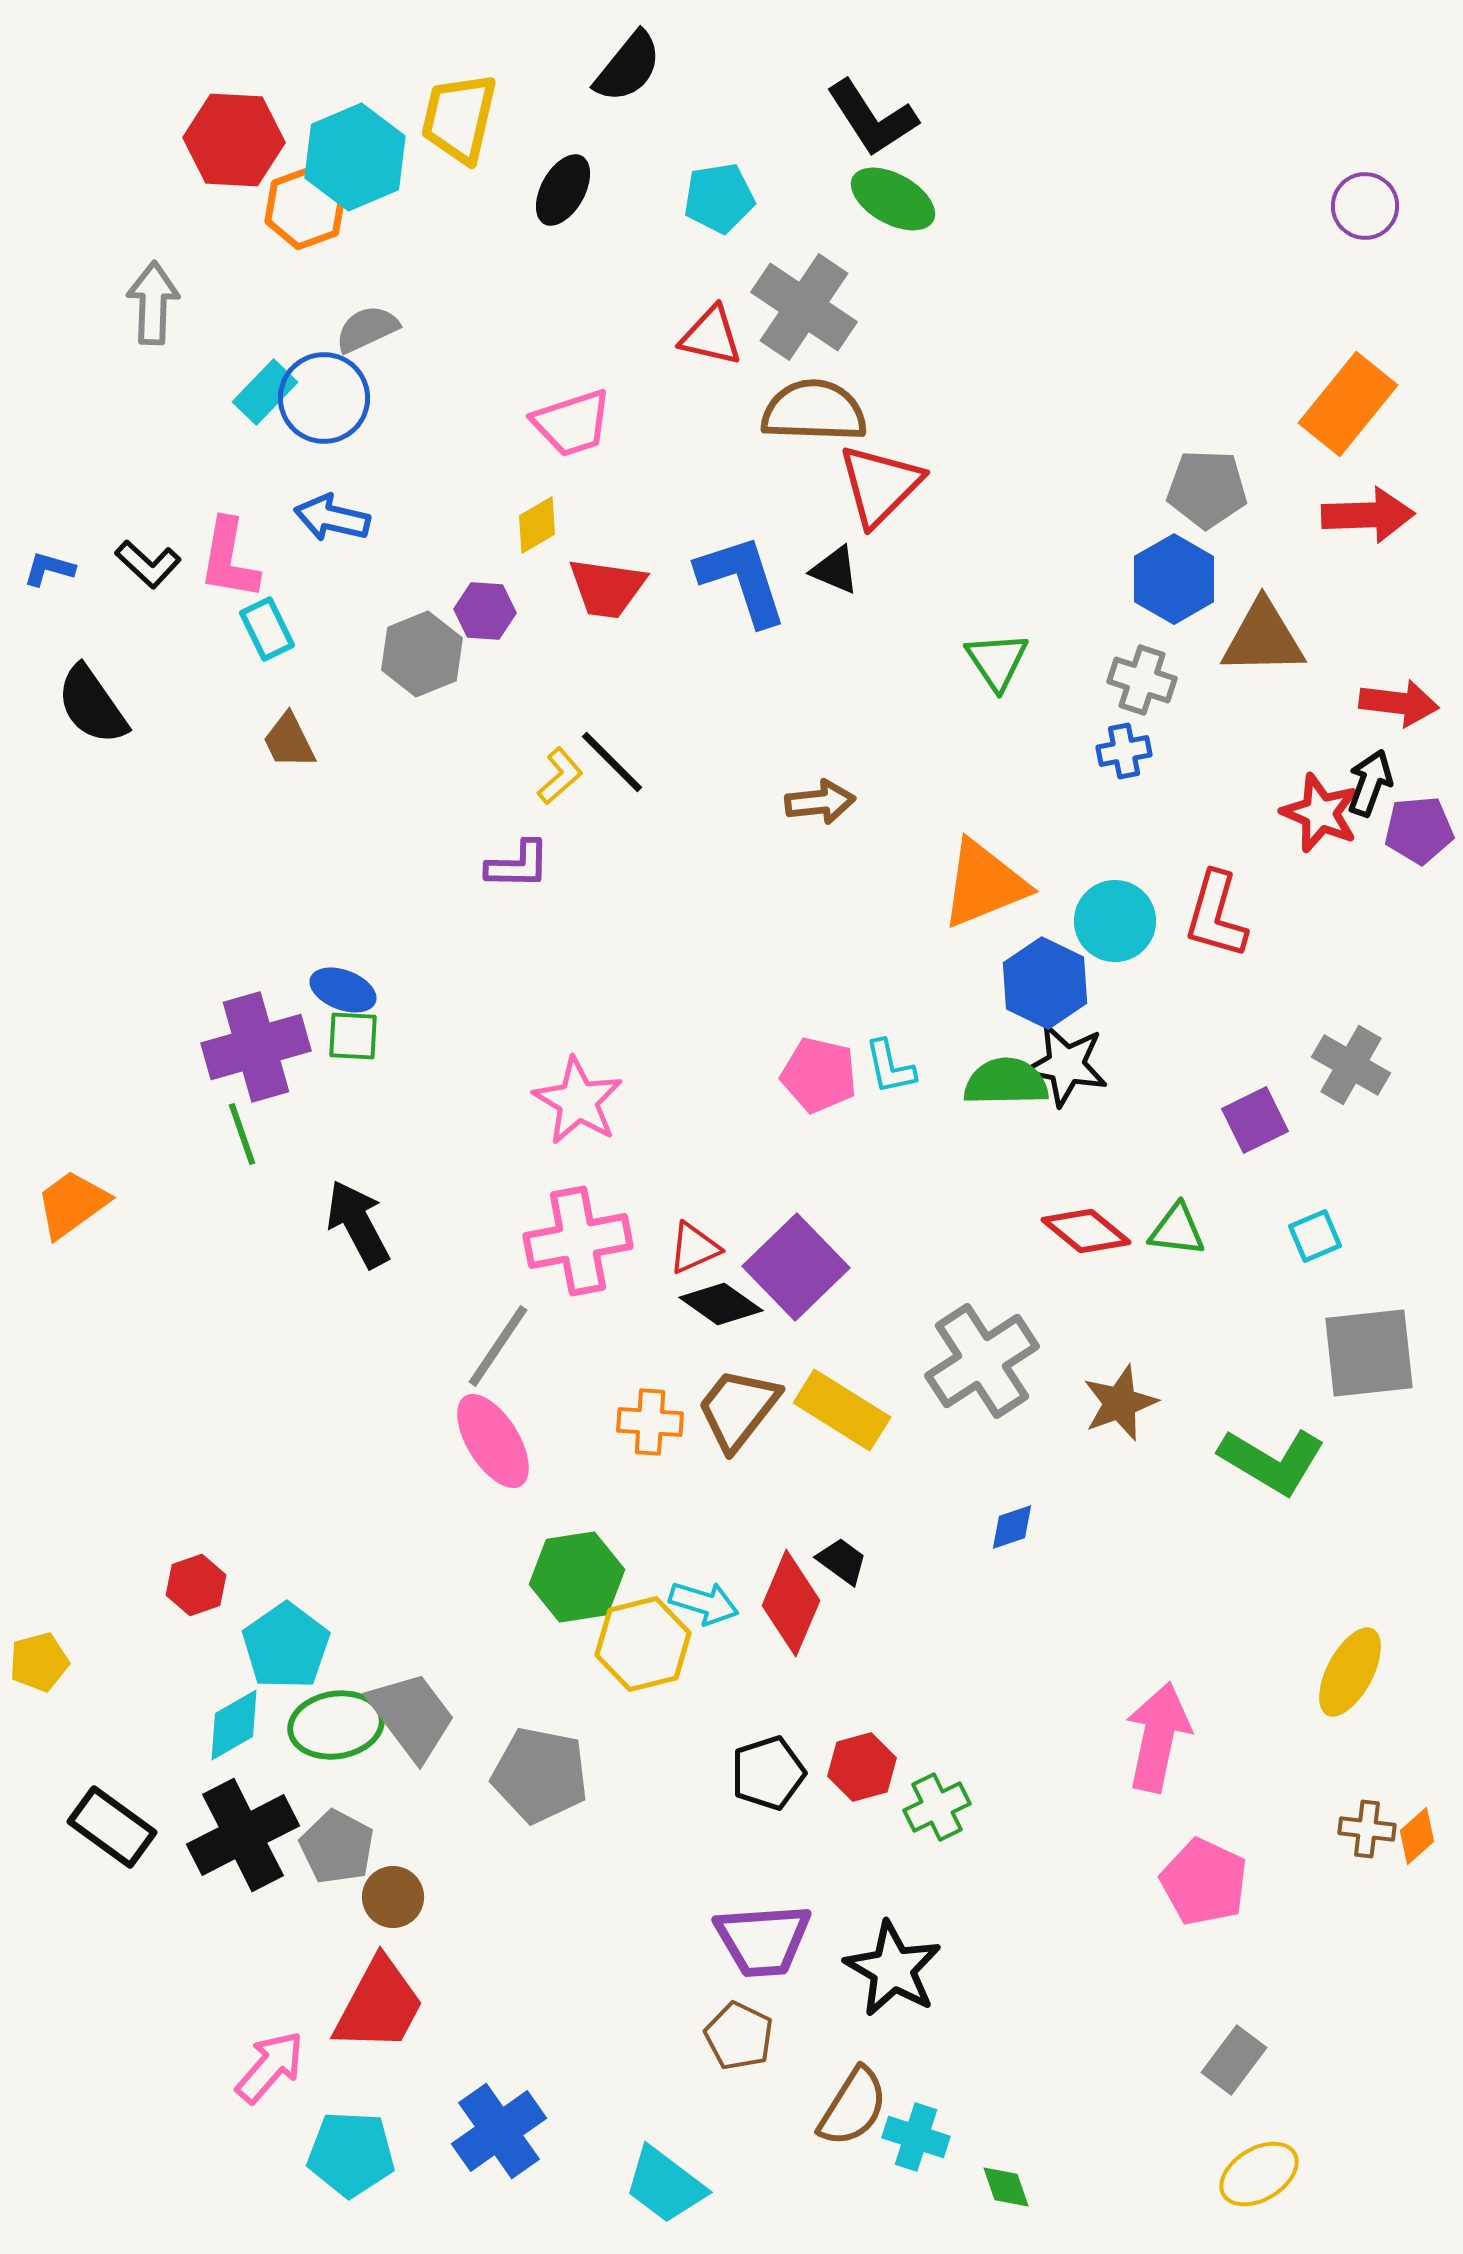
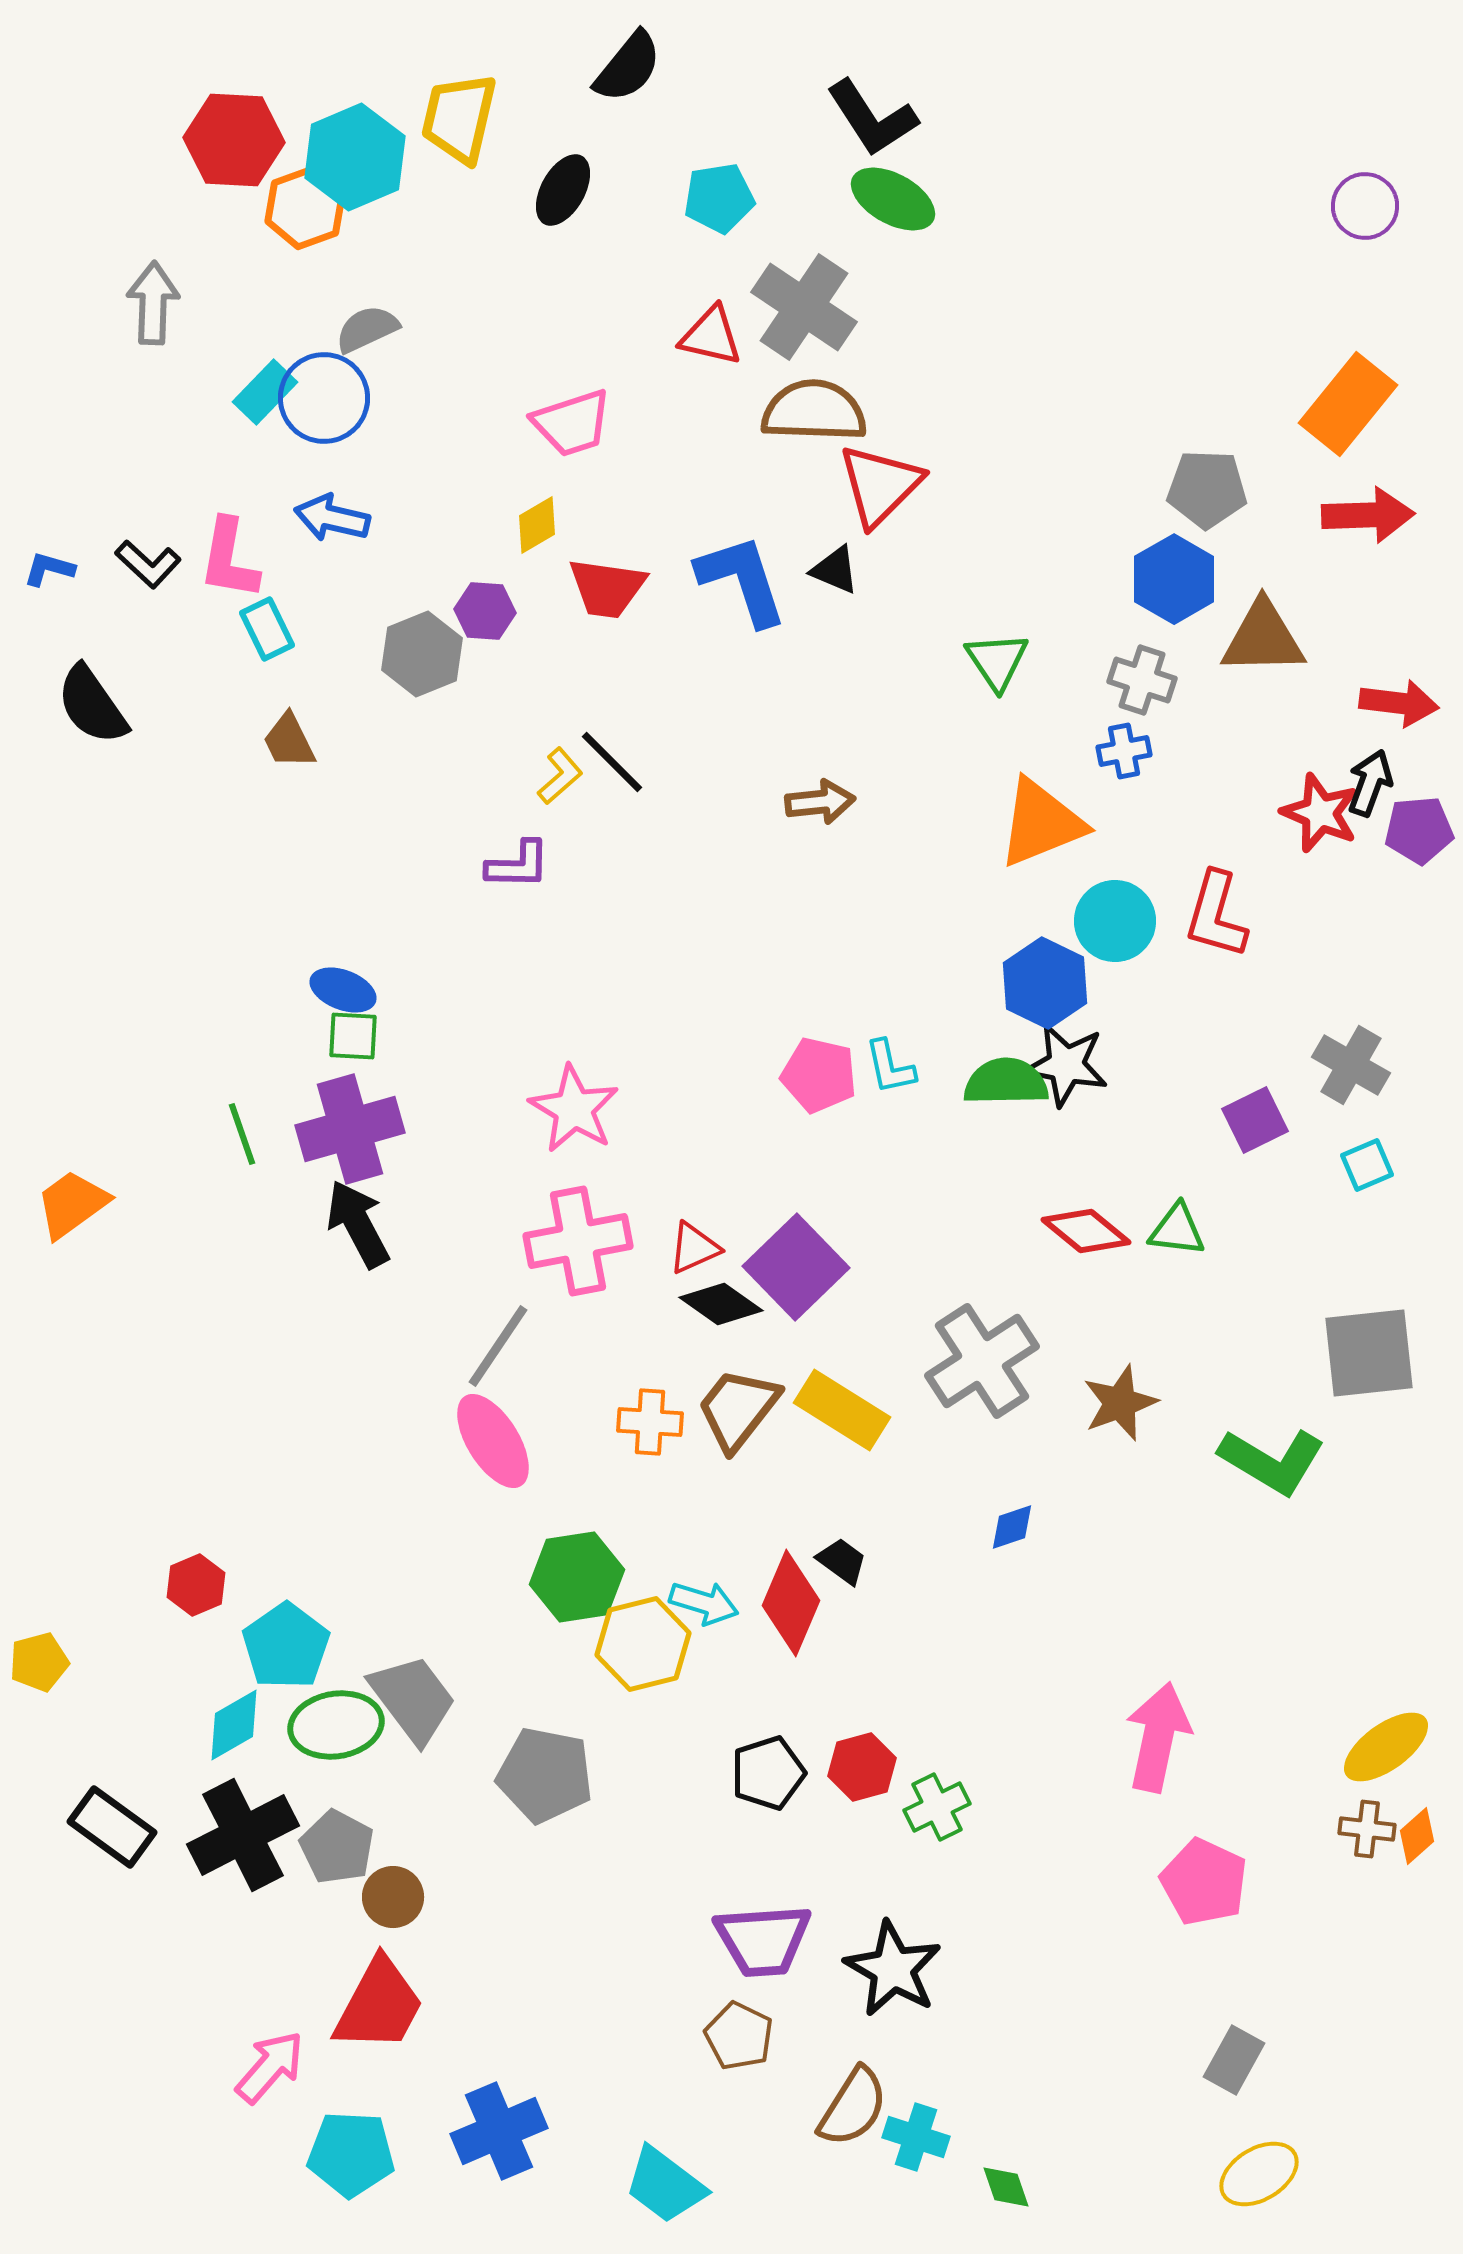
orange triangle at (984, 884): moved 57 px right, 61 px up
purple cross at (256, 1047): moved 94 px right, 82 px down
pink star at (578, 1101): moved 4 px left, 8 px down
cyan square at (1315, 1236): moved 52 px right, 71 px up
red hexagon at (196, 1585): rotated 4 degrees counterclockwise
yellow ellipse at (1350, 1672): moved 36 px right, 75 px down; rotated 26 degrees clockwise
gray trapezoid at (412, 1716): moved 1 px right, 17 px up
gray pentagon at (540, 1775): moved 5 px right
gray rectangle at (1234, 2060): rotated 8 degrees counterclockwise
blue cross at (499, 2131): rotated 12 degrees clockwise
